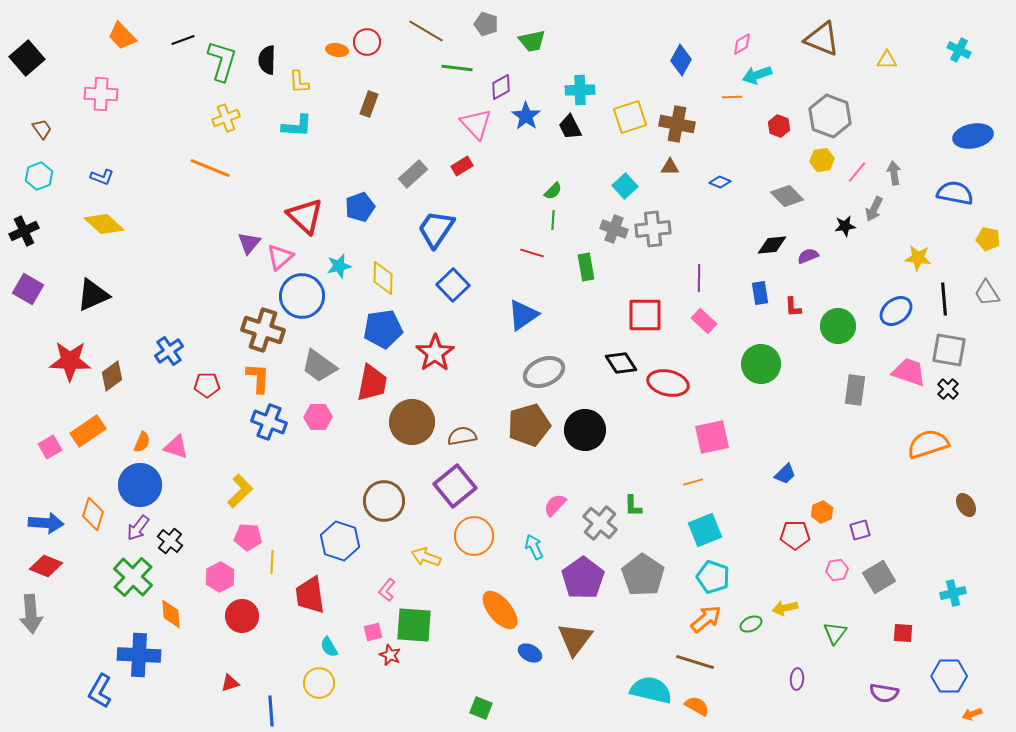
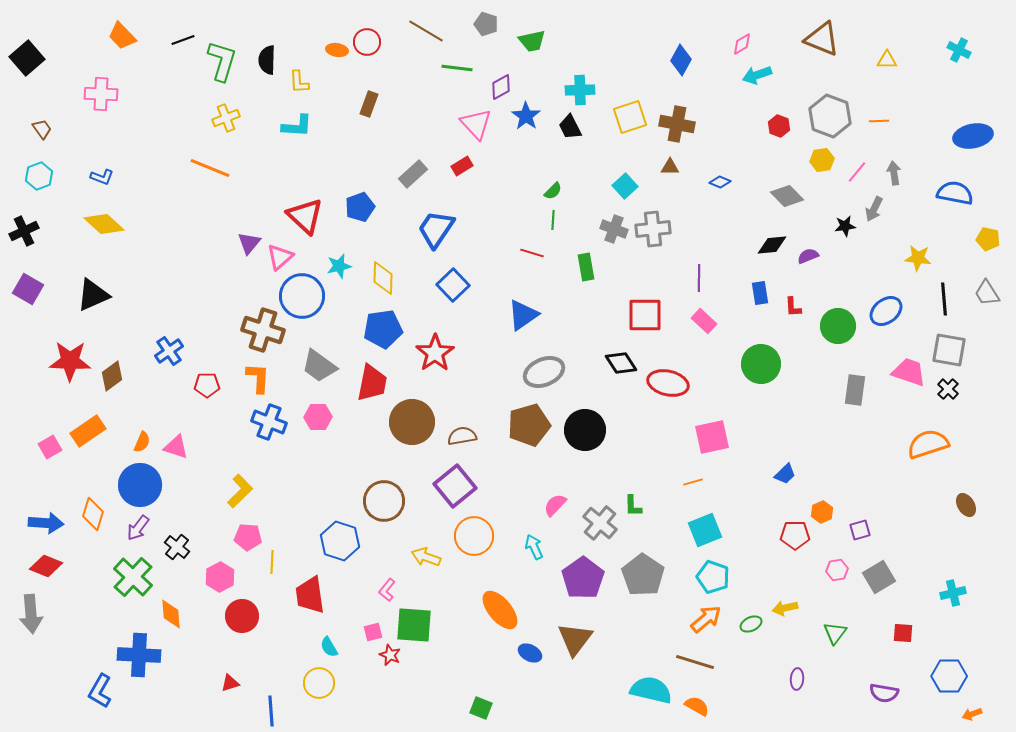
orange line at (732, 97): moved 147 px right, 24 px down
blue ellipse at (896, 311): moved 10 px left
black cross at (170, 541): moved 7 px right, 6 px down
